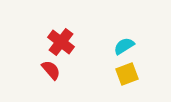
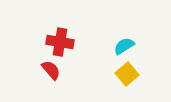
red cross: moved 1 px left; rotated 28 degrees counterclockwise
yellow square: rotated 20 degrees counterclockwise
